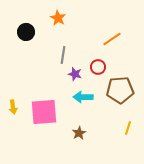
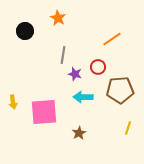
black circle: moved 1 px left, 1 px up
yellow arrow: moved 5 px up
